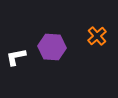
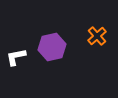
purple hexagon: rotated 16 degrees counterclockwise
